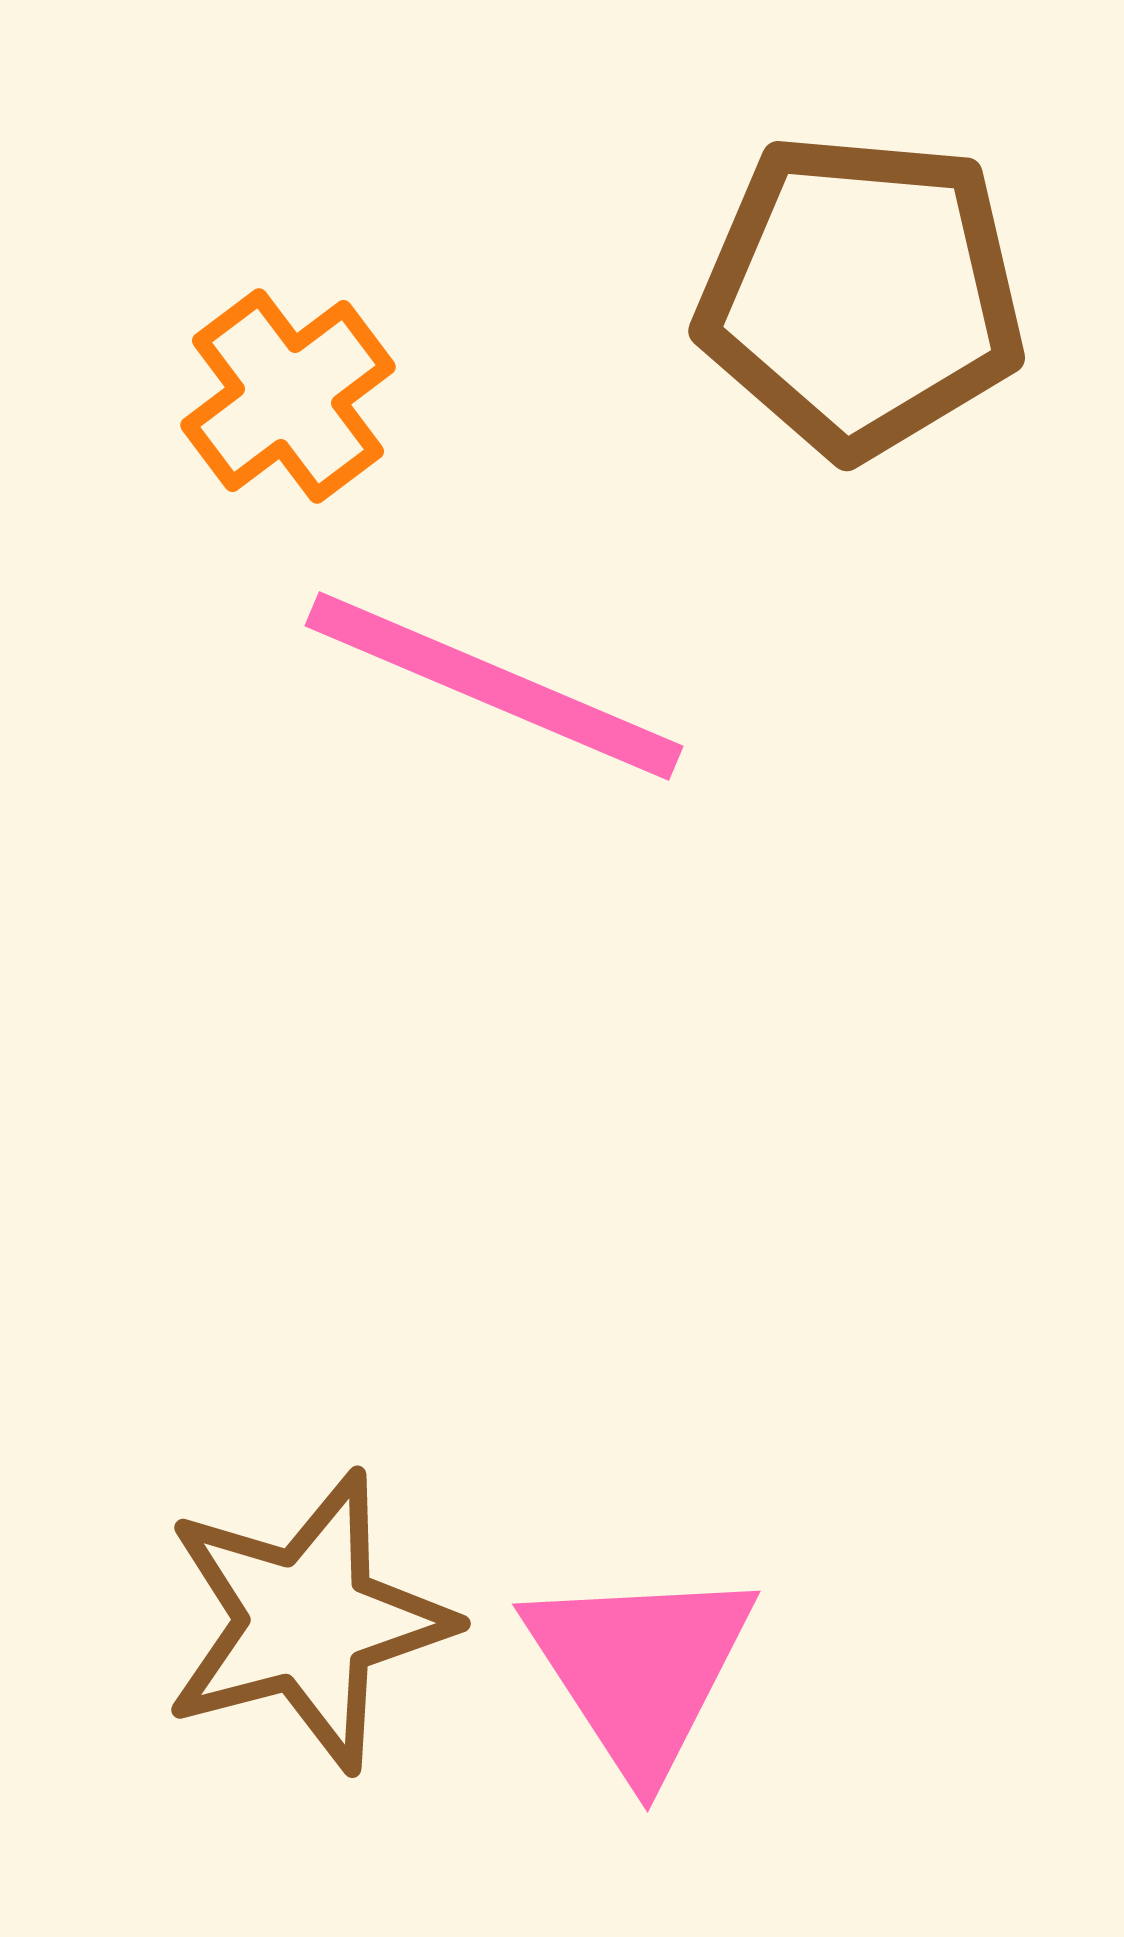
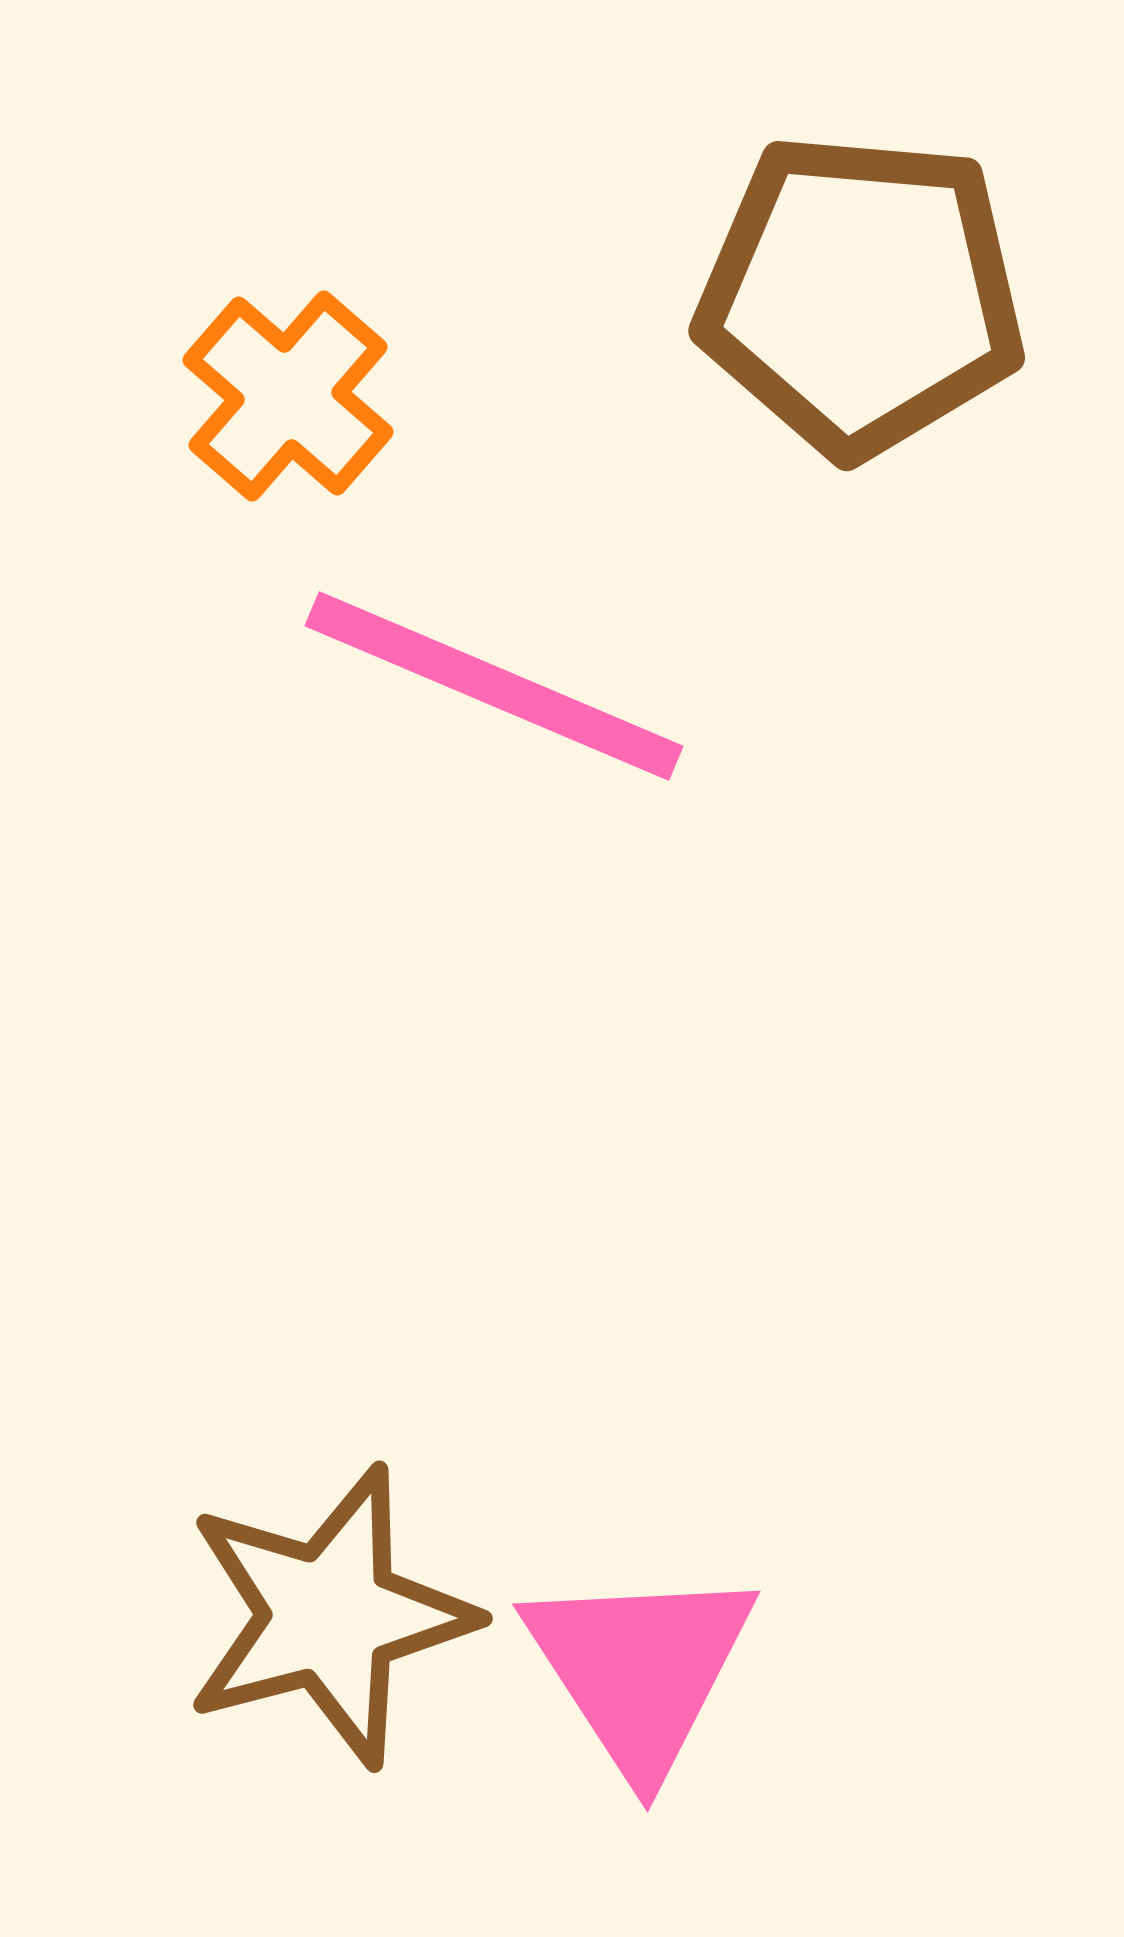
orange cross: rotated 12 degrees counterclockwise
brown star: moved 22 px right, 5 px up
